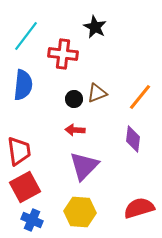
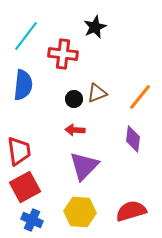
black star: rotated 20 degrees clockwise
red semicircle: moved 8 px left, 3 px down
